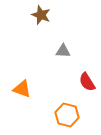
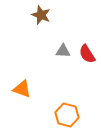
red semicircle: moved 28 px up
